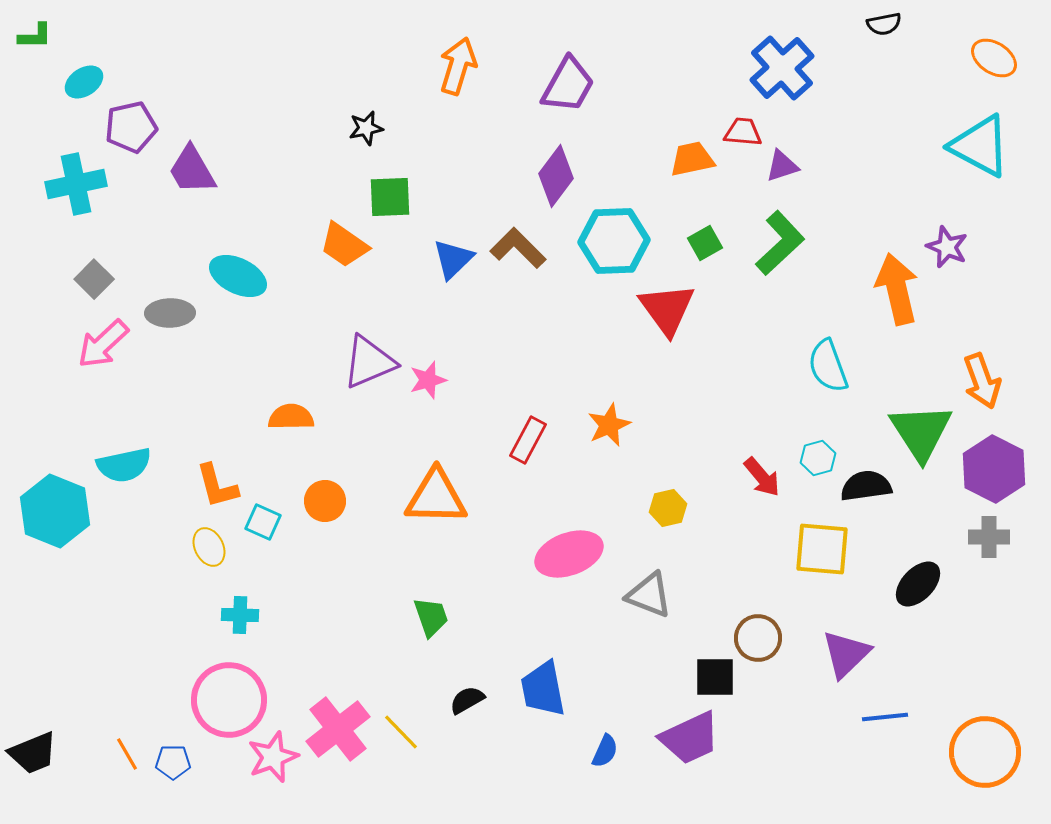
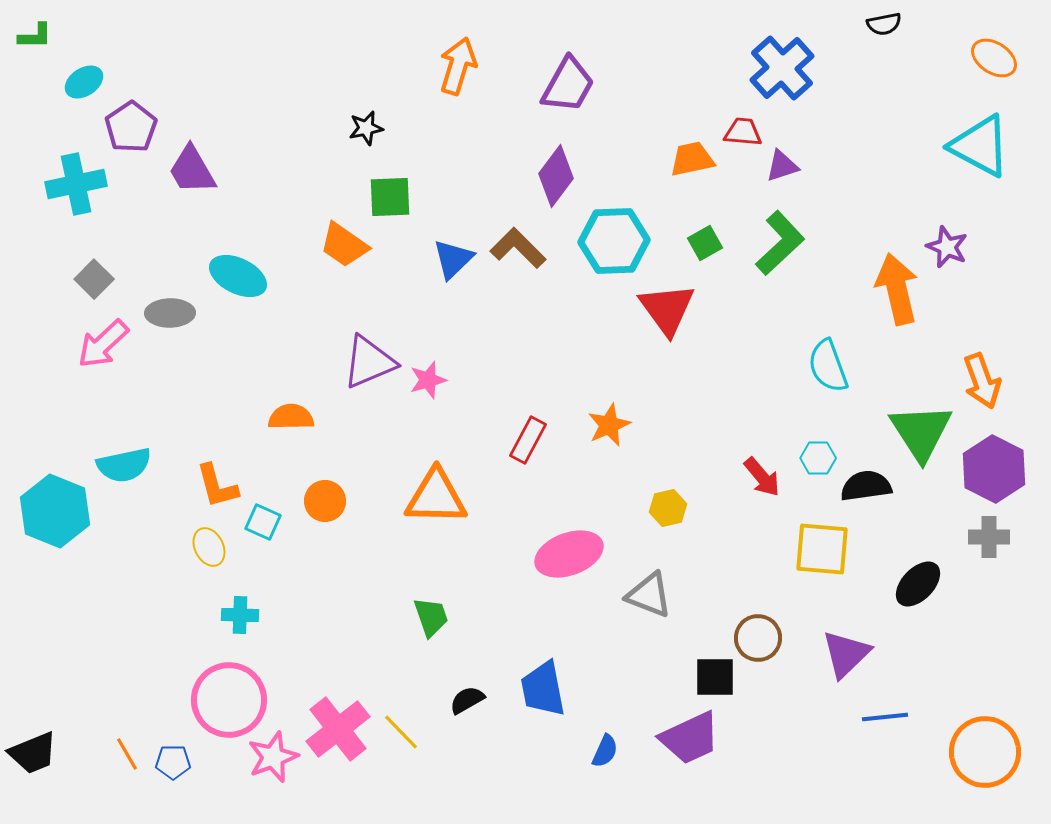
purple pentagon at (131, 127): rotated 21 degrees counterclockwise
cyan hexagon at (818, 458): rotated 16 degrees clockwise
